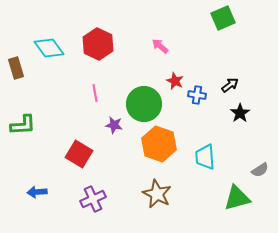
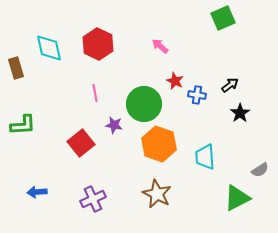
cyan diamond: rotated 24 degrees clockwise
red square: moved 2 px right, 11 px up; rotated 20 degrees clockwise
green triangle: rotated 12 degrees counterclockwise
